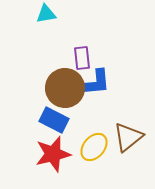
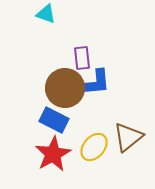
cyan triangle: rotated 30 degrees clockwise
red star: rotated 15 degrees counterclockwise
